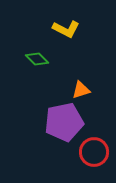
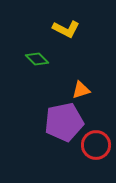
red circle: moved 2 px right, 7 px up
